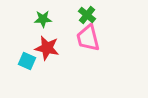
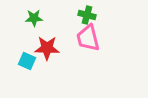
green cross: rotated 24 degrees counterclockwise
green star: moved 9 px left, 1 px up
red star: rotated 10 degrees counterclockwise
